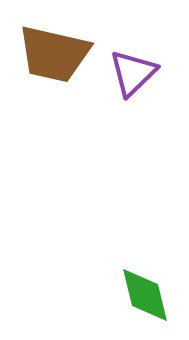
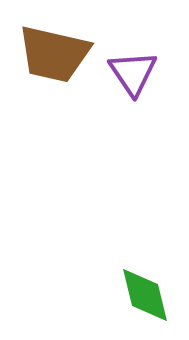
purple triangle: rotated 20 degrees counterclockwise
